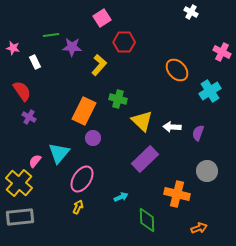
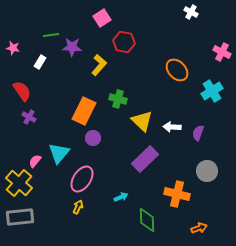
red hexagon: rotated 10 degrees clockwise
white rectangle: moved 5 px right; rotated 56 degrees clockwise
cyan cross: moved 2 px right
